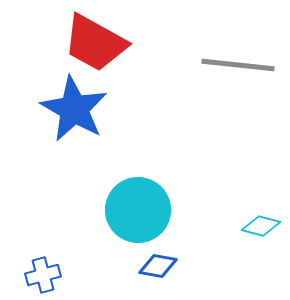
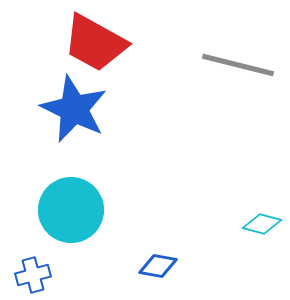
gray line: rotated 8 degrees clockwise
blue star: rotated 4 degrees counterclockwise
cyan circle: moved 67 px left
cyan diamond: moved 1 px right, 2 px up
blue cross: moved 10 px left
